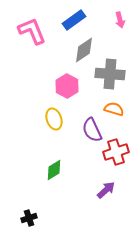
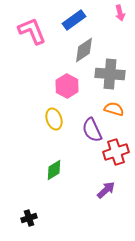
pink arrow: moved 7 px up
